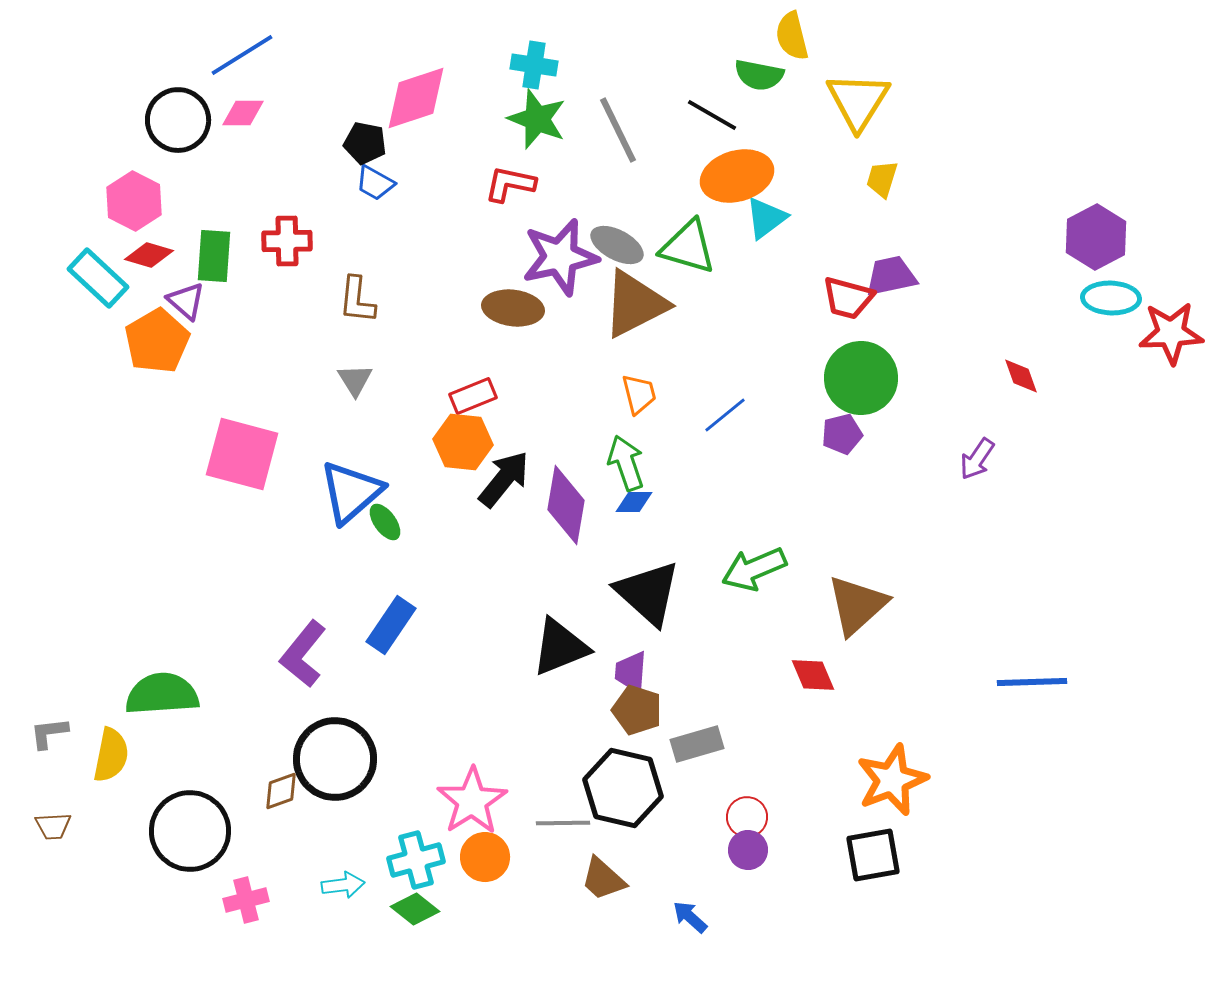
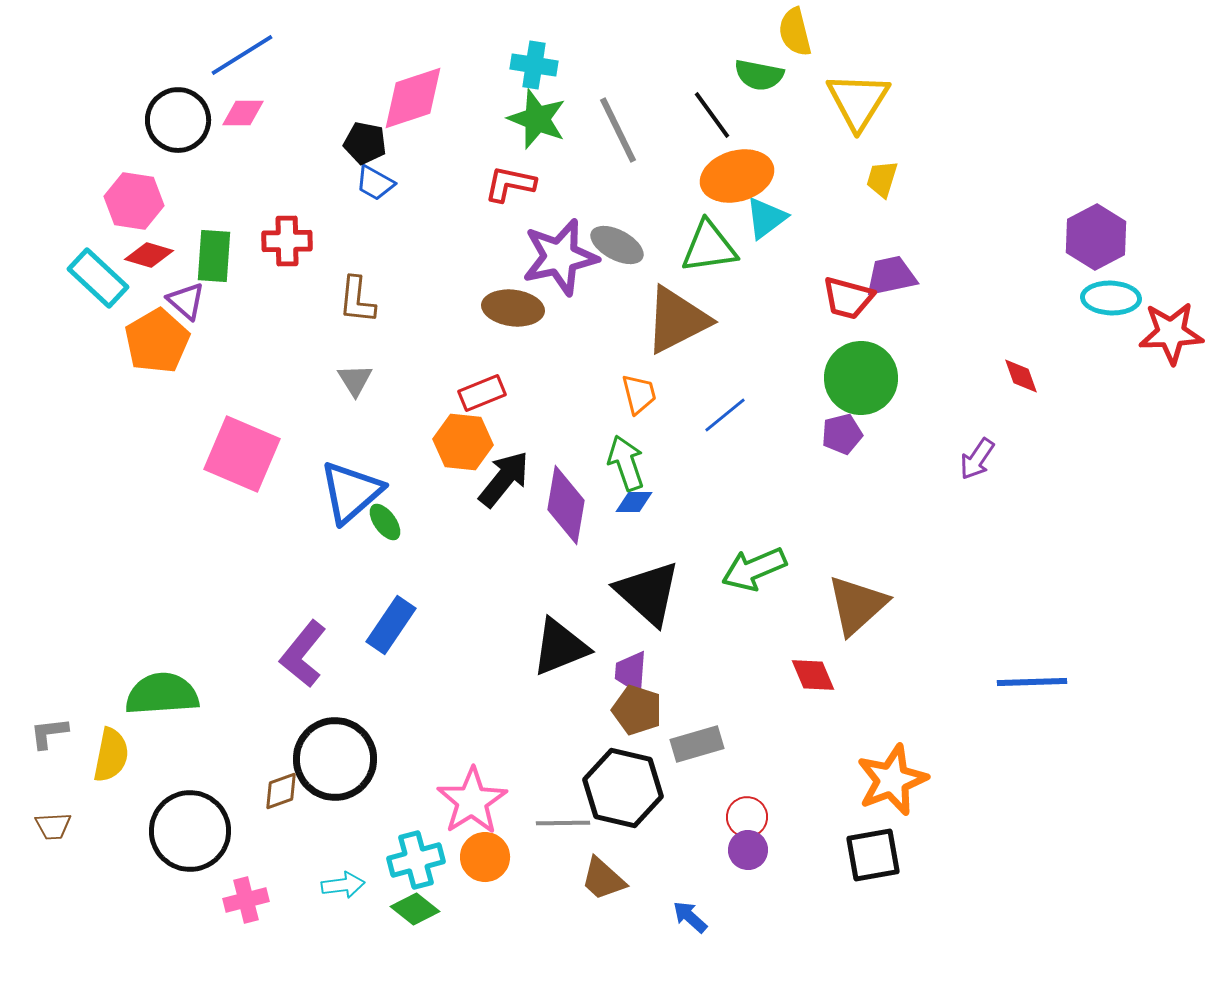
yellow semicircle at (792, 36): moved 3 px right, 4 px up
pink diamond at (416, 98): moved 3 px left
black line at (712, 115): rotated 24 degrees clockwise
pink hexagon at (134, 201): rotated 18 degrees counterclockwise
green triangle at (688, 247): moved 21 px right; rotated 24 degrees counterclockwise
brown triangle at (635, 304): moved 42 px right, 16 px down
red rectangle at (473, 396): moved 9 px right, 3 px up
pink square at (242, 454): rotated 8 degrees clockwise
